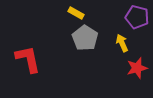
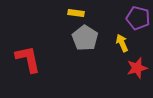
yellow rectangle: rotated 21 degrees counterclockwise
purple pentagon: moved 1 px right, 1 px down
